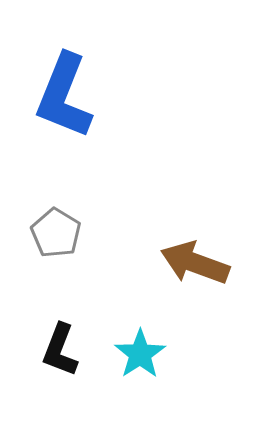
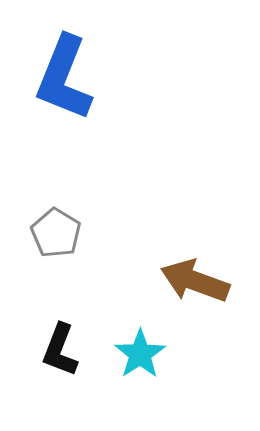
blue L-shape: moved 18 px up
brown arrow: moved 18 px down
